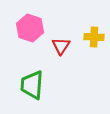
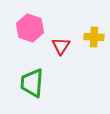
green trapezoid: moved 2 px up
